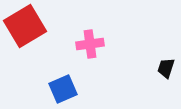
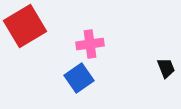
black trapezoid: rotated 140 degrees clockwise
blue square: moved 16 px right, 11 px up; rotated 12 degrees counterclockwise
